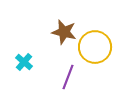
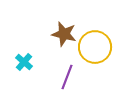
brown star: moved 2 px down
purple line: moved 1 px left
